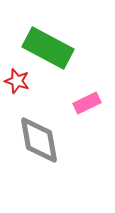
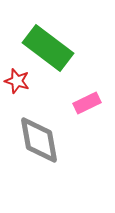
green rectangle: rotated 9 degrees clockwise
